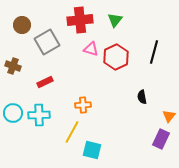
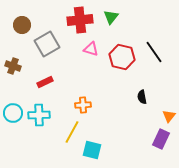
green triangle: moved 4 px left, 3 px up
gray square: moved 2 px down
black line: rotated 50 degrees counterclockwise
red hexagon: moved 6 px right; rotated 20 degrees counterclockwise
